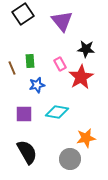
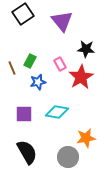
green rectangle: rotated 32 degrees clockwise
blue star: moved 1 px right, 3 px up
gray circle: moved 2 px left, 2 px up
